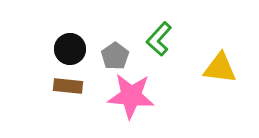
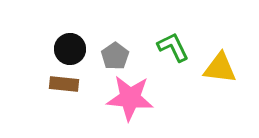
green L-shape: moved 14 px right, 8 px down; rotated 112 degrees clockwise
brown rectangle: moved 4 px left, 2 px up
pink star: moved 1 px left, 2 px down
